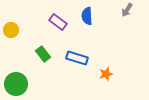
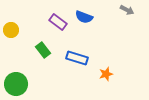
gray arrow: rotated 96 degrees counterclockwise
blue semicircle: moved 3 px left, 1 px down; rotated 66 degrees counterclockwise
green rectangle: moved 4 px up
